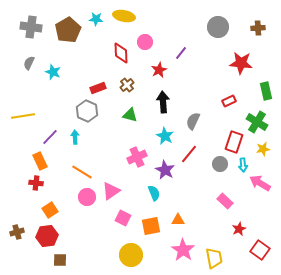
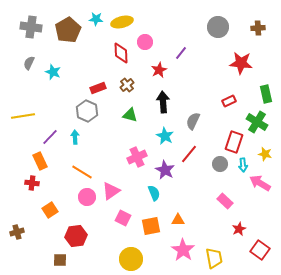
yellow ellipse at (124, 16): moved 2 px left, 6 px down; rotated 25 degrees counterclockwise
green rectangle at (266, 91): moved 3 px down
yellow star at (263, 149): moved 2 px right, 5 px down; rotated 24 degrees clockwise
red cross at (36, 183): moved 4 px left
red hexagon at (47, 236): moved 29 px right
yellow circle at (131, 255): moved 4 px down
